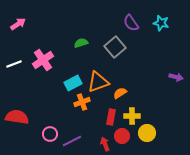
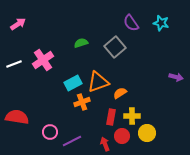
pink circle: moved 2 px up
